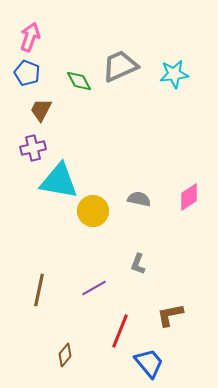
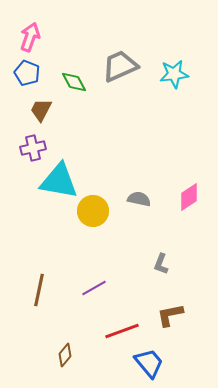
green diamond: moved 5 px left, 1 px down
gray L-shape: moved 23 px right
red line: moved 2 px right; rotated 48 degrees clockwise
